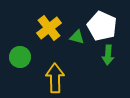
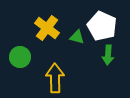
yellow cross: moved 2 px left; rotated 15 degrees counterclockwise
